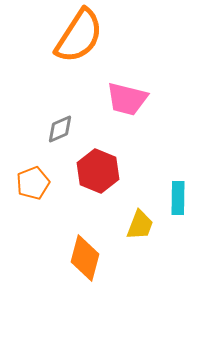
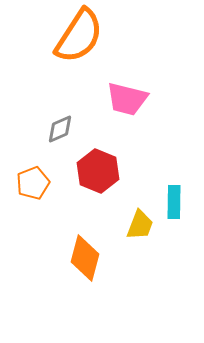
cyan rectangle: moved 4 px left, 4 px down
